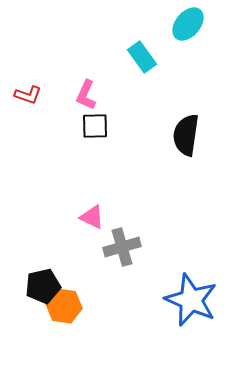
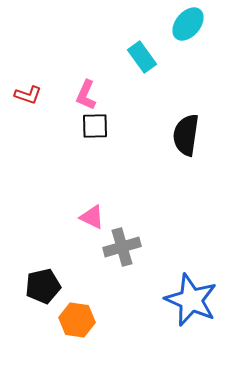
orange hexagon: moved 13 px right, 14 px down
